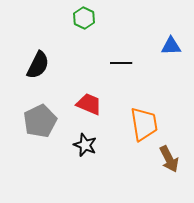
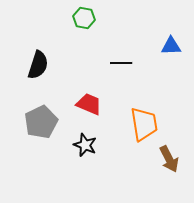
green hexagon: rotated 15 degrees counterclockwise
black semicircle: rotated 8 degrees counterclockwise
gray pentagon: moved 1 px right, 1 px down
